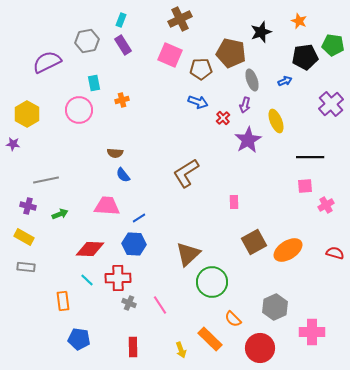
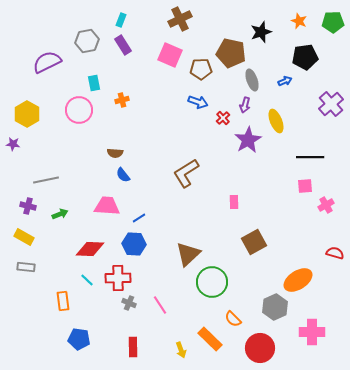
green pentagon at (333, 45): moved 23 px up; rotated 10 degrees counterclockwise
orange ellipse at (288, 250): moved 10 px right, 30 px down
